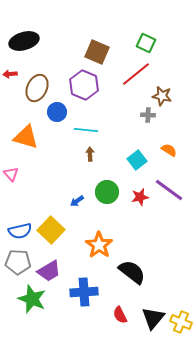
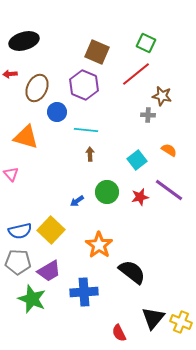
red semicircle: moved 1 px left, 18 px down
